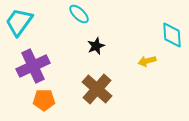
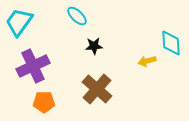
cyan ellipse: moved 2 px left, 2 px down
cyan diamond: moved 1 px left, 8 px down
black star: moved 2 px left; rotated 18 degrees clockwise
orange pentagon: moved 2 px down
